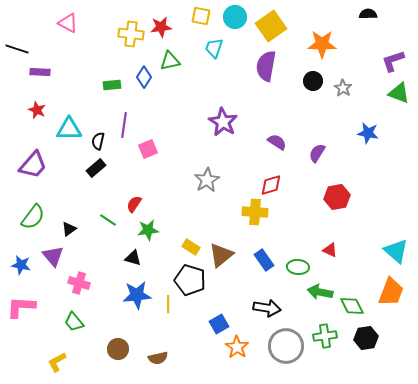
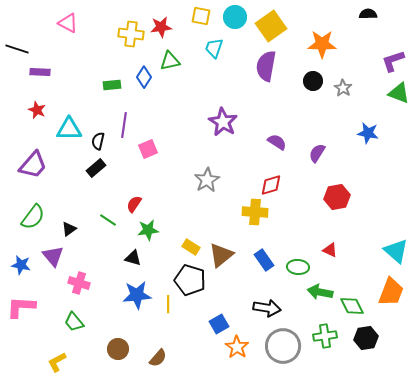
gray circle at (286, 346): moved 3 px left
brown semicircle at (158, 358): rotated 36 degrees counterclockwise
